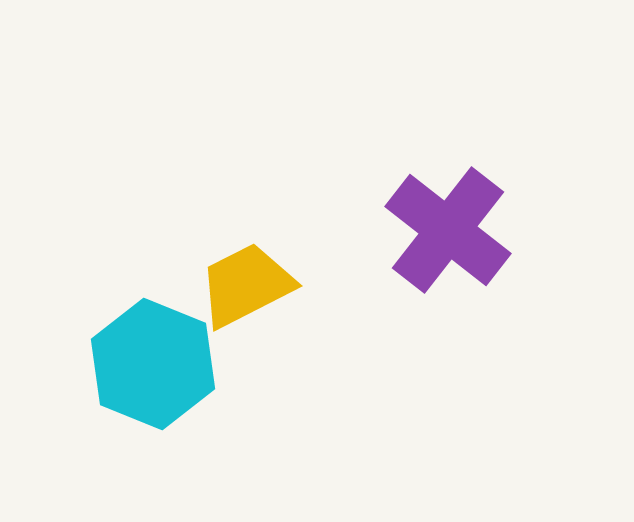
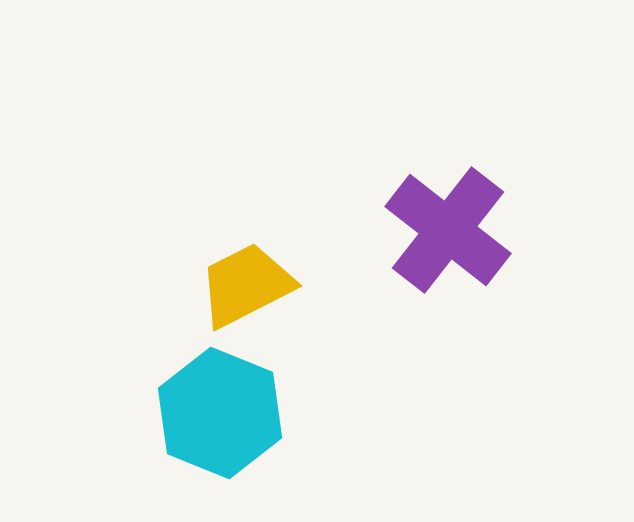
cyan hexagon: moved 67 px right, 49 px down
